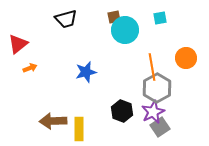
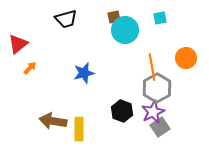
orange arrow: rotated 24 degrees counterclockwise
blue star: moved 2 px left, 1 px down
brown arrow: rotated 12 degrees clockwise
